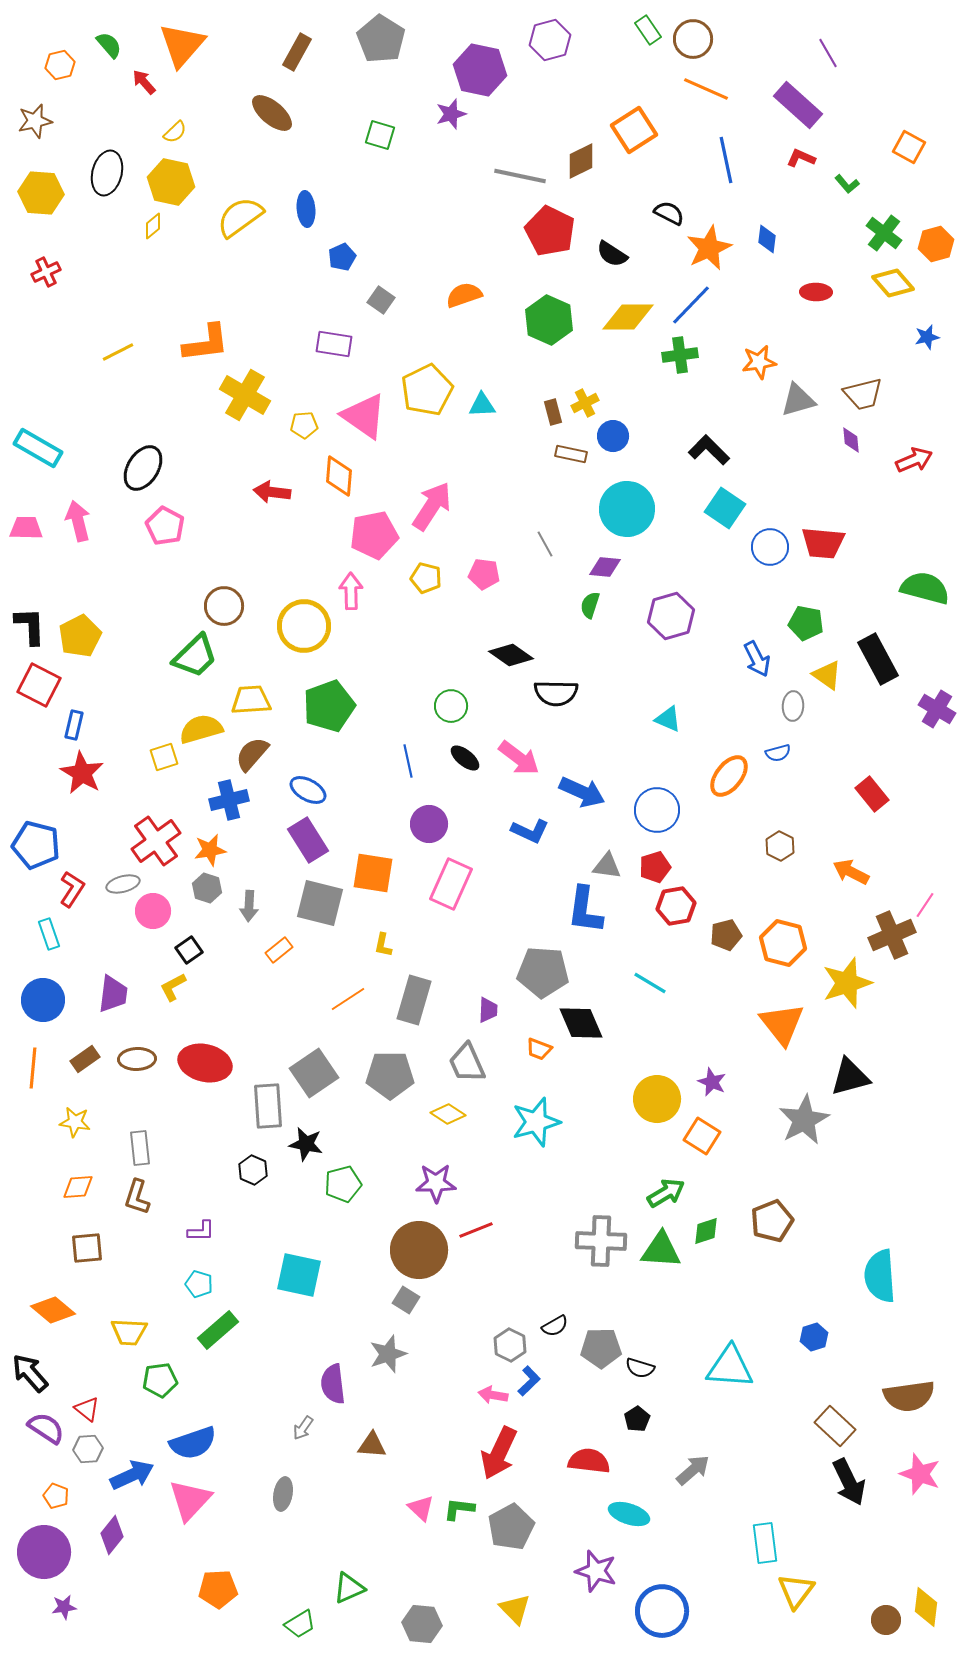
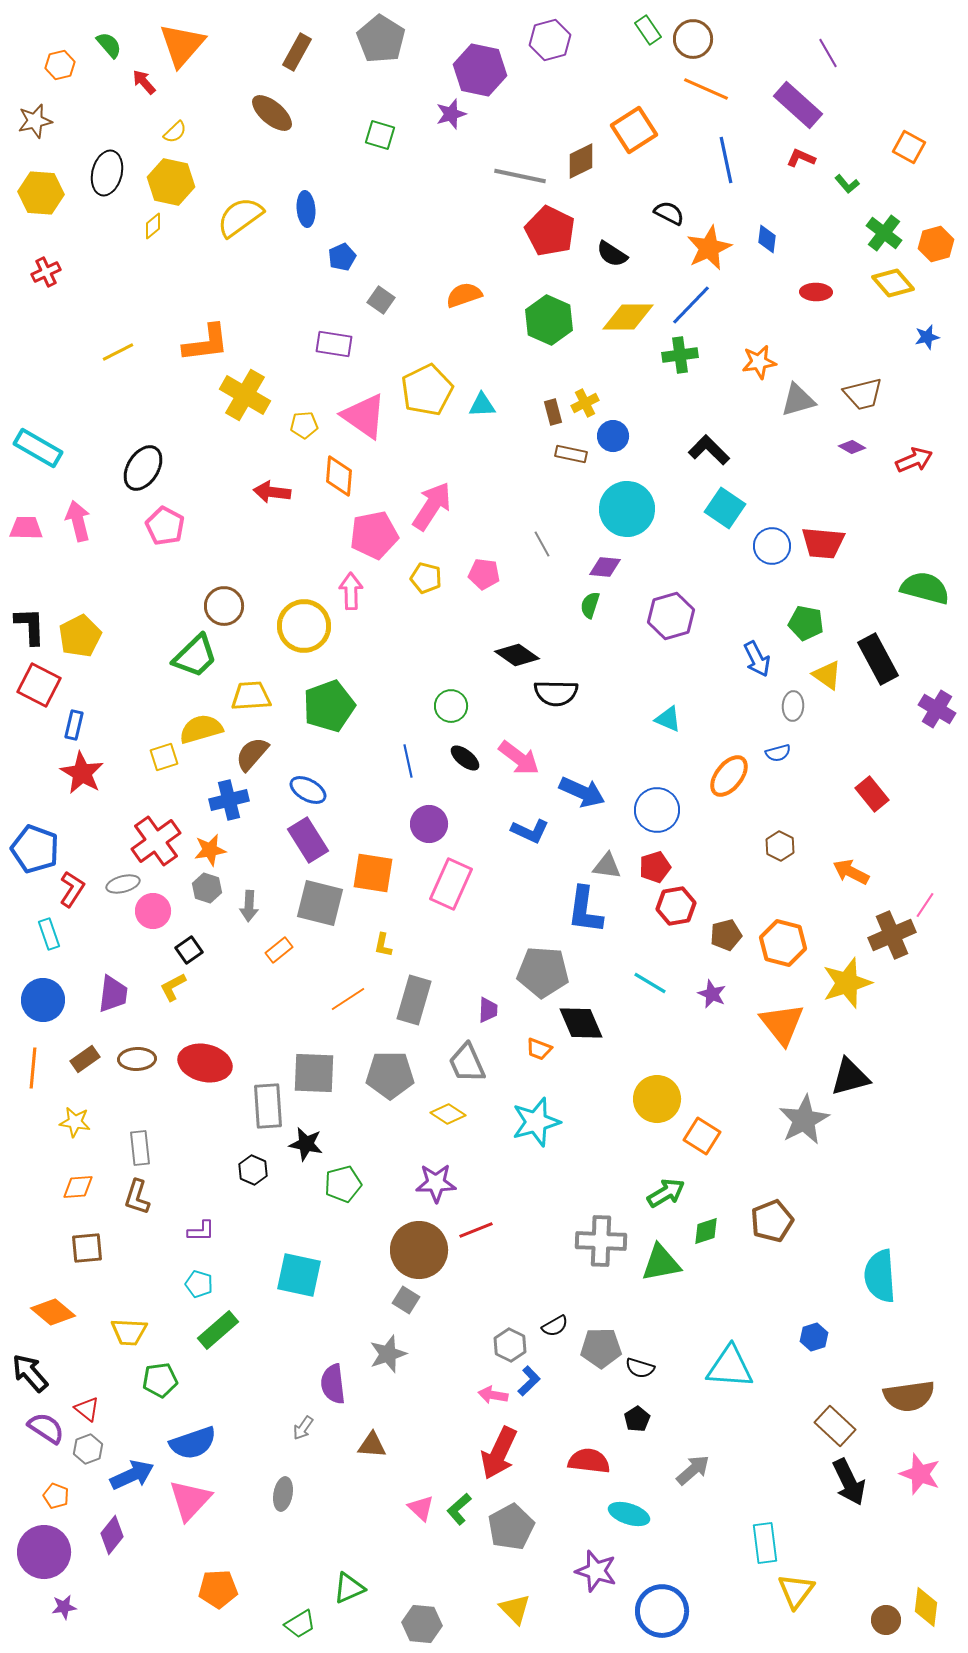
purple diamond at (851, 440): moved 1 px right, 7 px down; rotated 56 degrees counterclockwise
gray line at (545, 544): moved 3 px left
blue circle at (770, 547): moved 2 px right, 1 px up
black diamond at (511, 655): moved 6 px right
yellow trapezoid at (251, 700): moved 4 px up
blue pentagon at (36, 845): moved 1 px left, 4 px down; rotated 6 degrees clockwise
gray square at (314, 1073): rotated 36 degrees clockwise
purple star at (712, 1082): moved 88 px up
green triangle at (661, 1250): moved 13 px down; rotated 15 degrees counterclockwise
orange diamond at (53, 1310): moved 2 px down
gray hexagon at (88, 1449): rotated 16 degrees counterclockwise
green L-shape at (459, 1509): rotated 48 degrees counterclockwise
